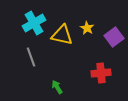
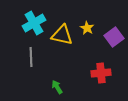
gray line: rotated 18 degrees clockwise
